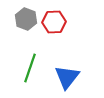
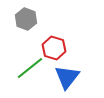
red hexagon: moved 26 px down; rotated 20 degrees clockwise
green line: rotated 32 degrees clockwise
